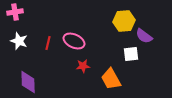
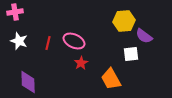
red star: moved 2 px left, 3 px up; rotated 24 degrees counterclockwise
